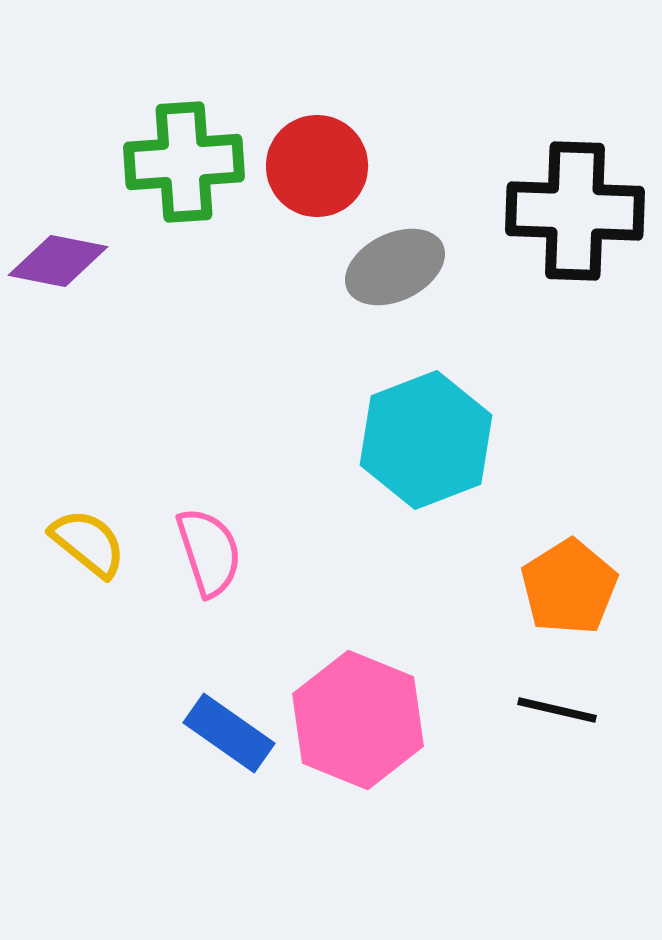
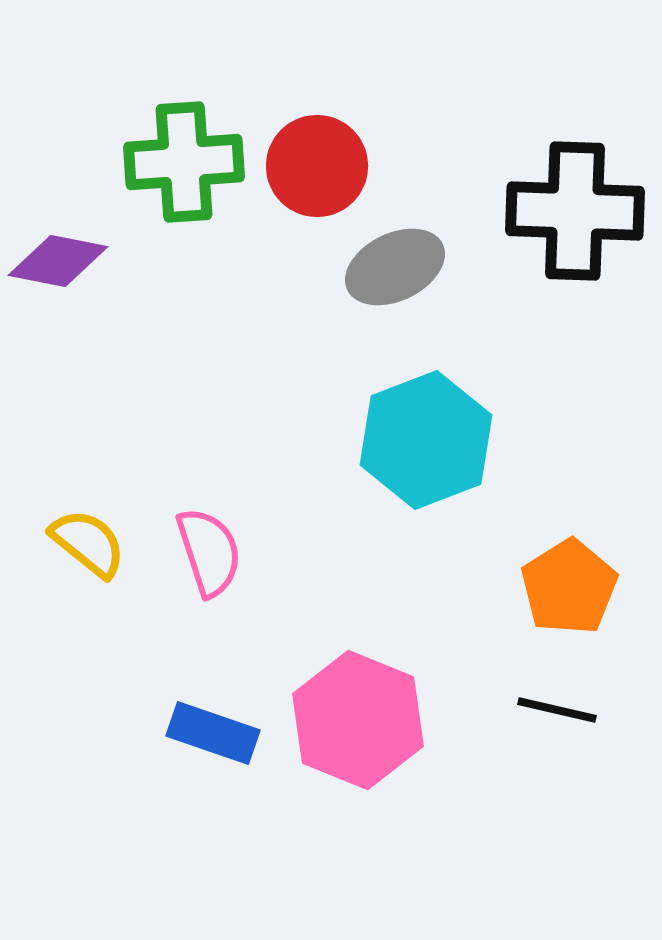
blue rectangle: moved 16 px left; rotated 16 degrees counterclockwise
